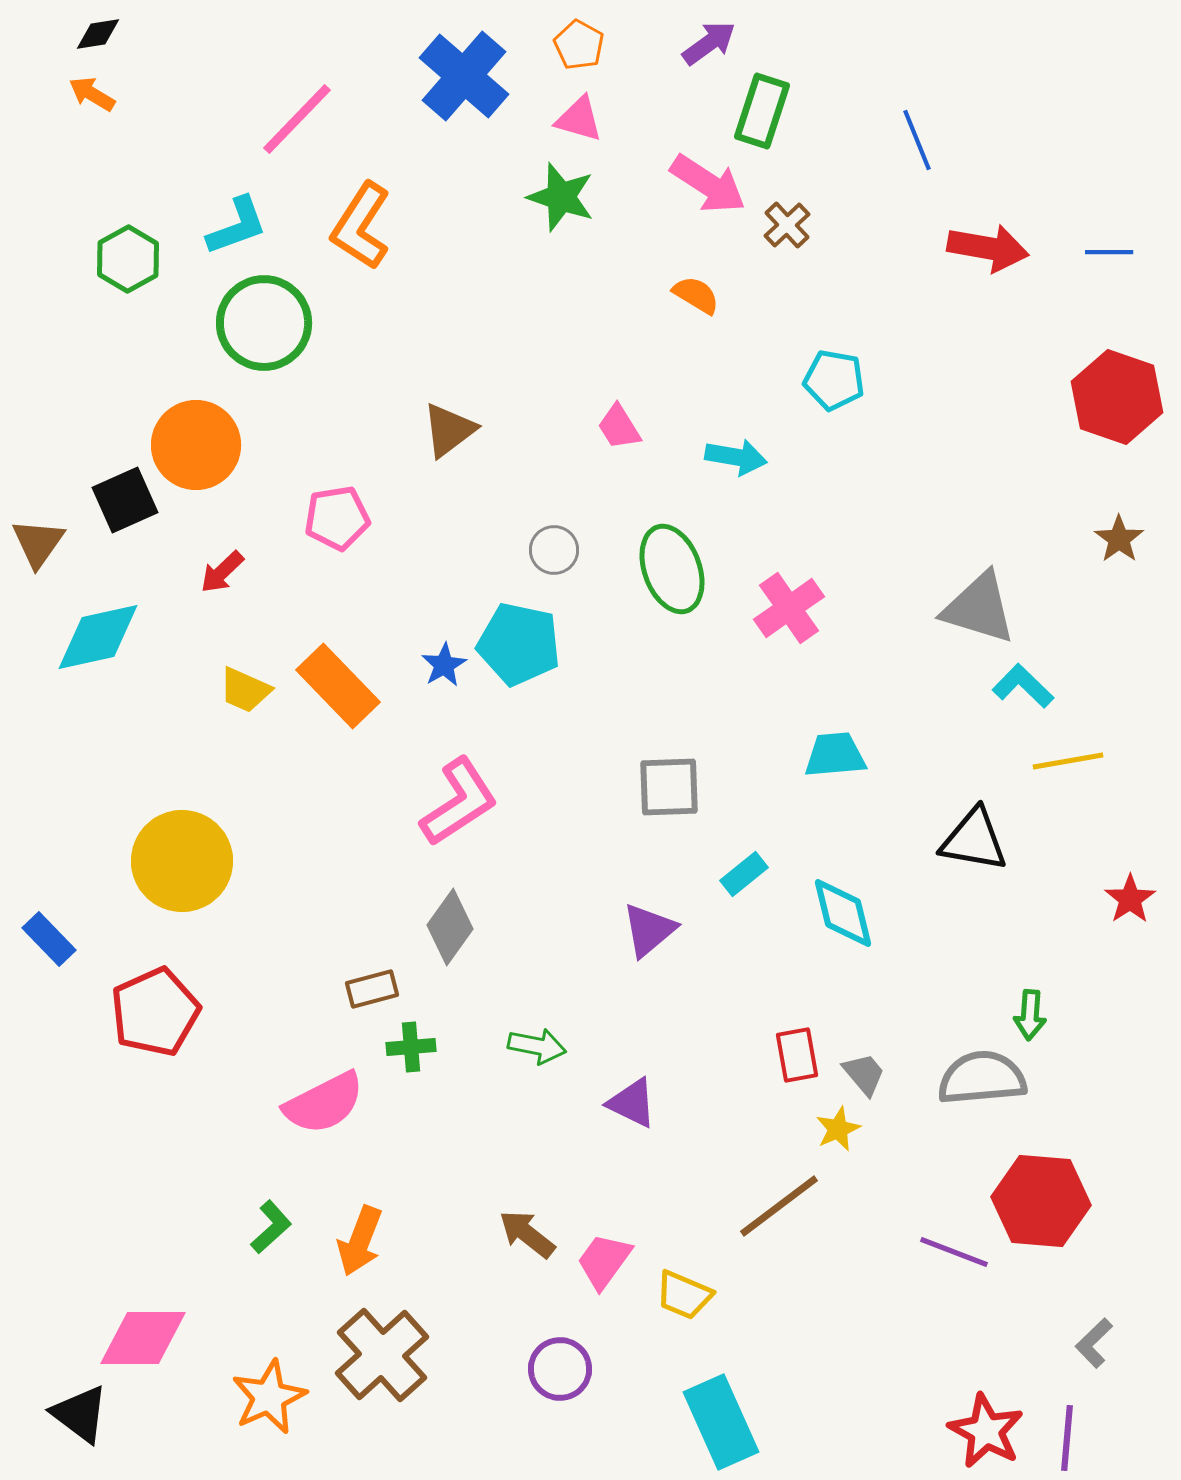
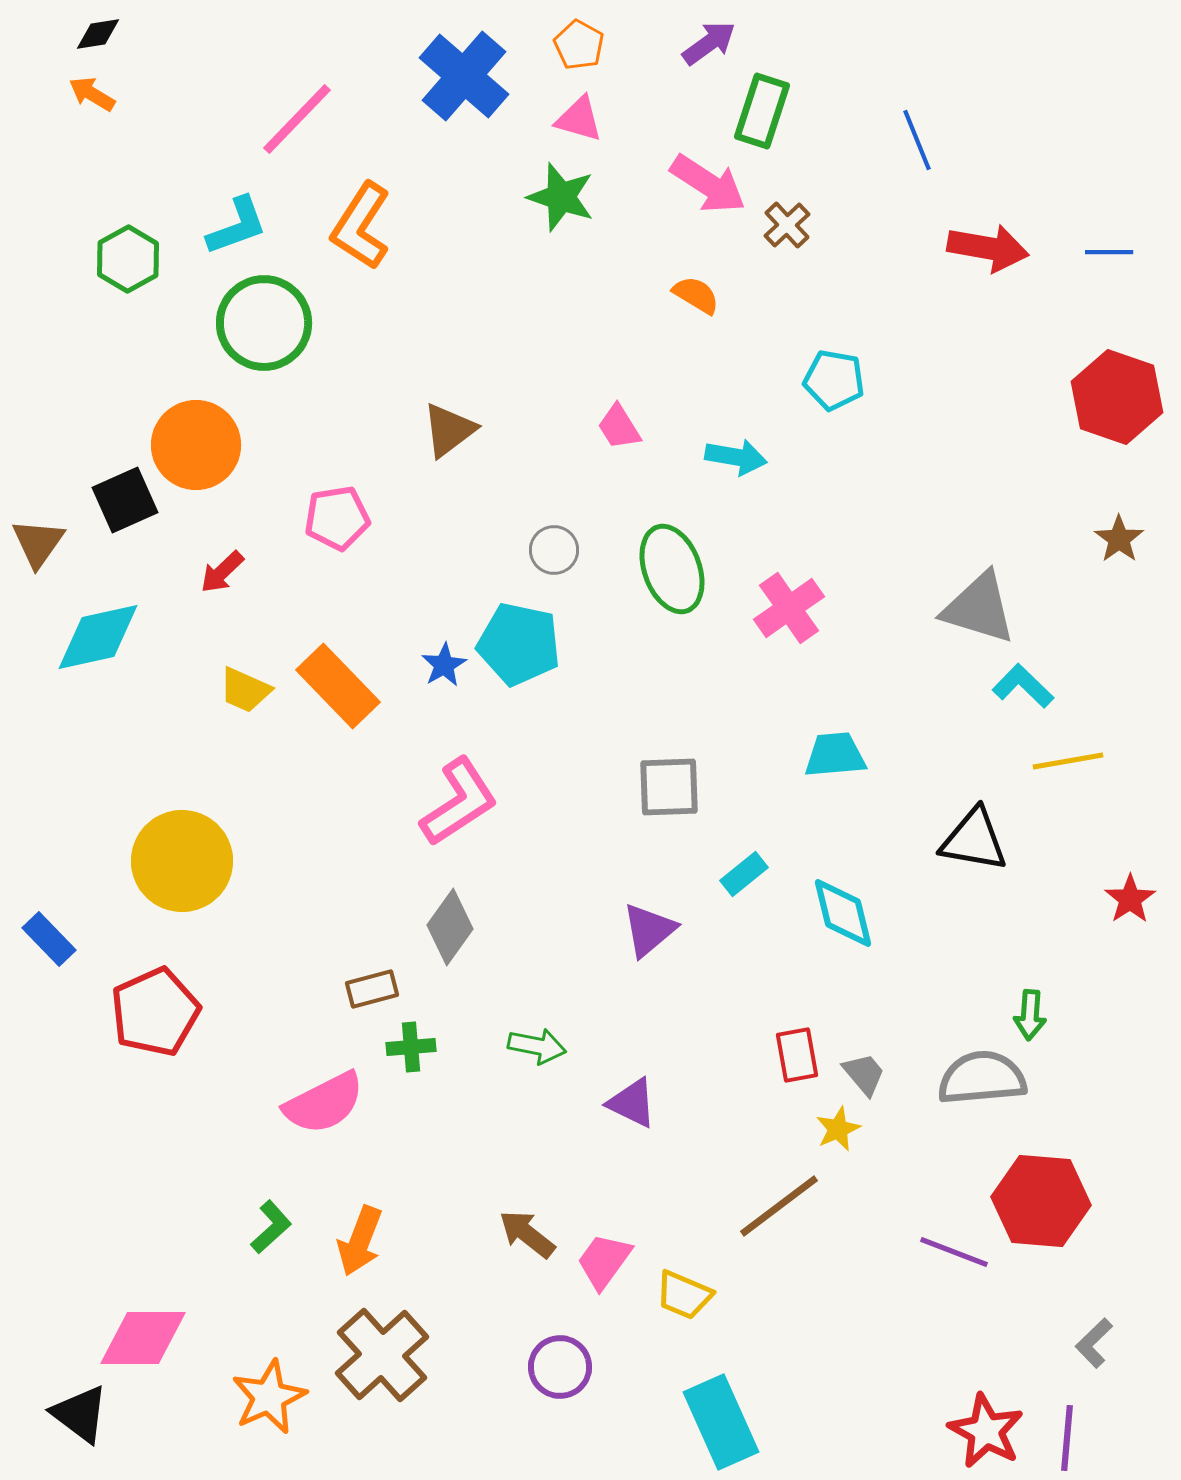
purple circle at (560, 1369): moved 2 px up
